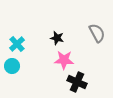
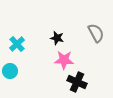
gray semicircle: moved 1 px left
cyan circle: moved 2 px left, 5 px down
